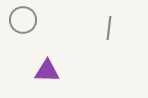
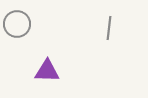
gray circle: moved 6 px left, 4 px down
